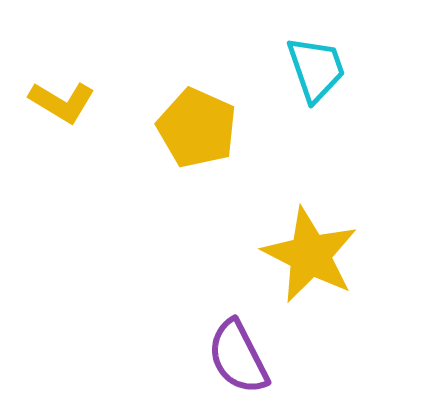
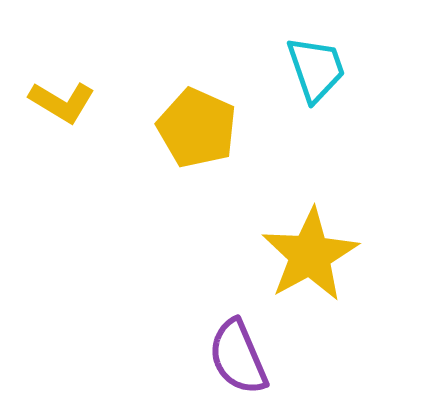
yellow star: rotated 16 degrees clockwise
purple semicircle: rotated 4 degrees clockwise
